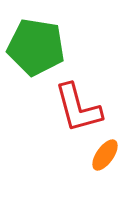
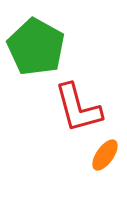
green pentagon: rotated 20 degrees clockwise
